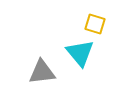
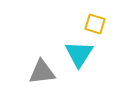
cyan triangle: moved 1 px left, 1 px down; rotated 12 degrees clockwise
